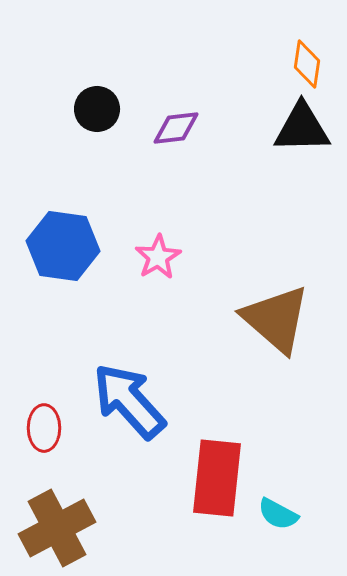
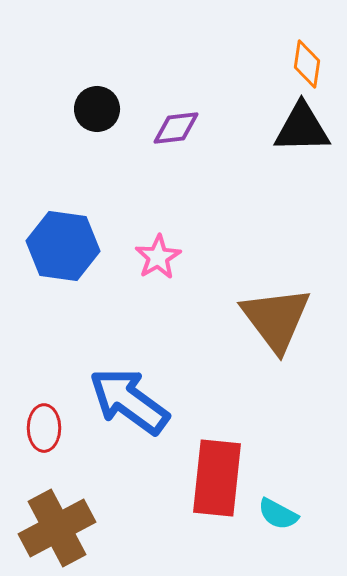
brown triangle: rotated 12 degrees clockwise
blue arrow: rotated 12 degrees counterclockwise
